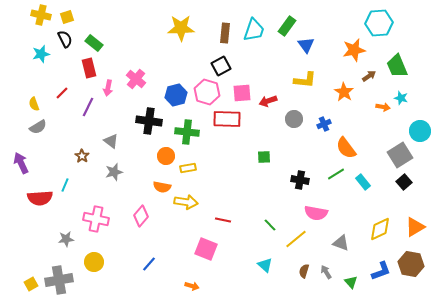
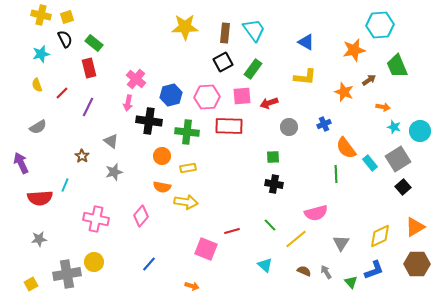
cyan hexagon at (379, 23): moved 1 px right, 2 px down
green rectangle at (287, 26): moved 34 px left, 43 px down
yellow star at (181, 28): moved 4 px right, 1 px up
cyan trapezoid at (254, 30): rotated 55 degrees counterclockwise
blue triangle at (306, 45): moved 3 px up; rotated 24 degrees counterclockwise
black square at (221, 66): moved 2 px right, 4 px up
brown arrow at (369, 76): moved 4 px down
yellow L-shape at (305, 80): moved 3 px up
pink arrow at (108, 88): moved 20 px right, 15 px down
pink hexagon at (207, 92): moved 5 px down; rotated 20 degrees counterclockwise
orange star at (344, 92): rotated 12 degrees counterclockwise
pink square at (242, 93): moved 3 px down
blue hexagon at (176, 95): moved 5 px left
cyan star at (401, 98): moved 7 px left, 29 px down
red arrow at (268, 101): moved 1 px right, 2 px down
yellow semicircle at (34, 104): moved 3 px right, 19 px up
red rectangle at (227, 119): moved 2 px right, 7 px down
gray circle at (294, 119): moved 5 px left, 8 px down
gray square at (400, 155): moved 2 px left, 4 px down
orange circle at (166, 156): moved 4 px left
green square at (264, 157): moved 9 px right
green line at (336, 174): rotated 60 degrees counterclockwise
black cross at (300, 180): moved 26 px left, 4 px down
cyan rectangle at (363, 182): moved 7 px right, 19 px up
black square at (404, 182): moved 1 px left, 5 px down
pink semicircle at (316, 213): rotated 25 degrees counterclockwise
red line at (223, 220): moved 9 px right, 11 px down; rotated 28 degrees counterclockwise
yellow diamond at (380, 229): moved 7 px down
gray star at (66, 239): moved 27 px left
gray triangle at (341, 243): rotated 42 degrees clockwise
brown hexagon at (411, 264): moved 6 px right; rotated 10 degrees counterclockwise
brown semicircle at (304, 271): rotated 96 degrees clockwise
blue L-shape at (381, 271): moved 7 px left, 1 px up
gray cross at (59, 280): moved 8 px right, 6 px up
